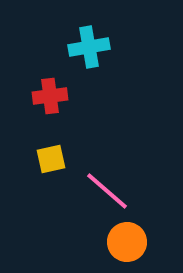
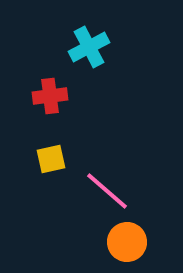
cyan cross: rotated 18 degrees counterclockwise
